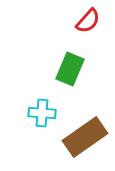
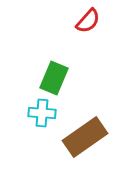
green rectangle: moved 16 px left, 9 px down
